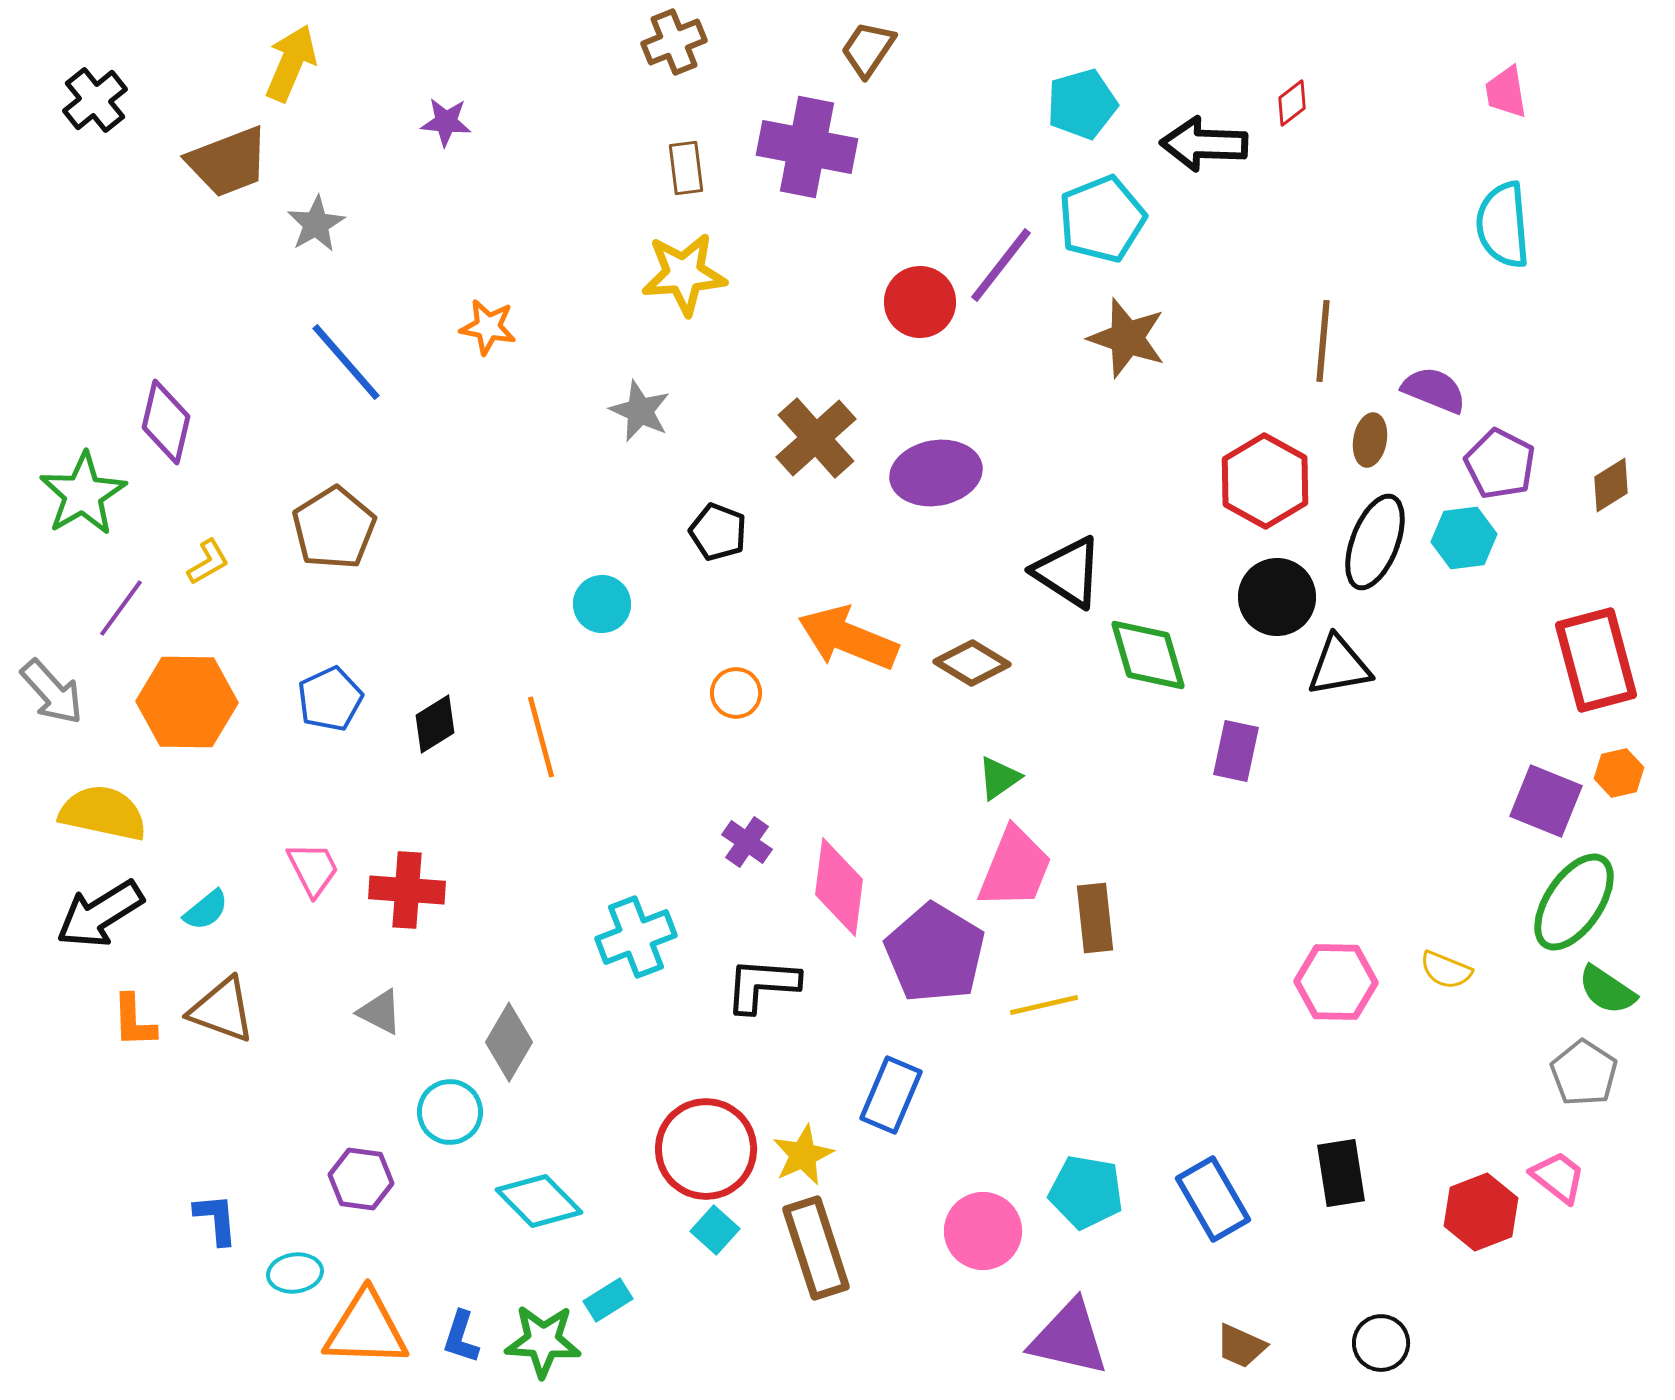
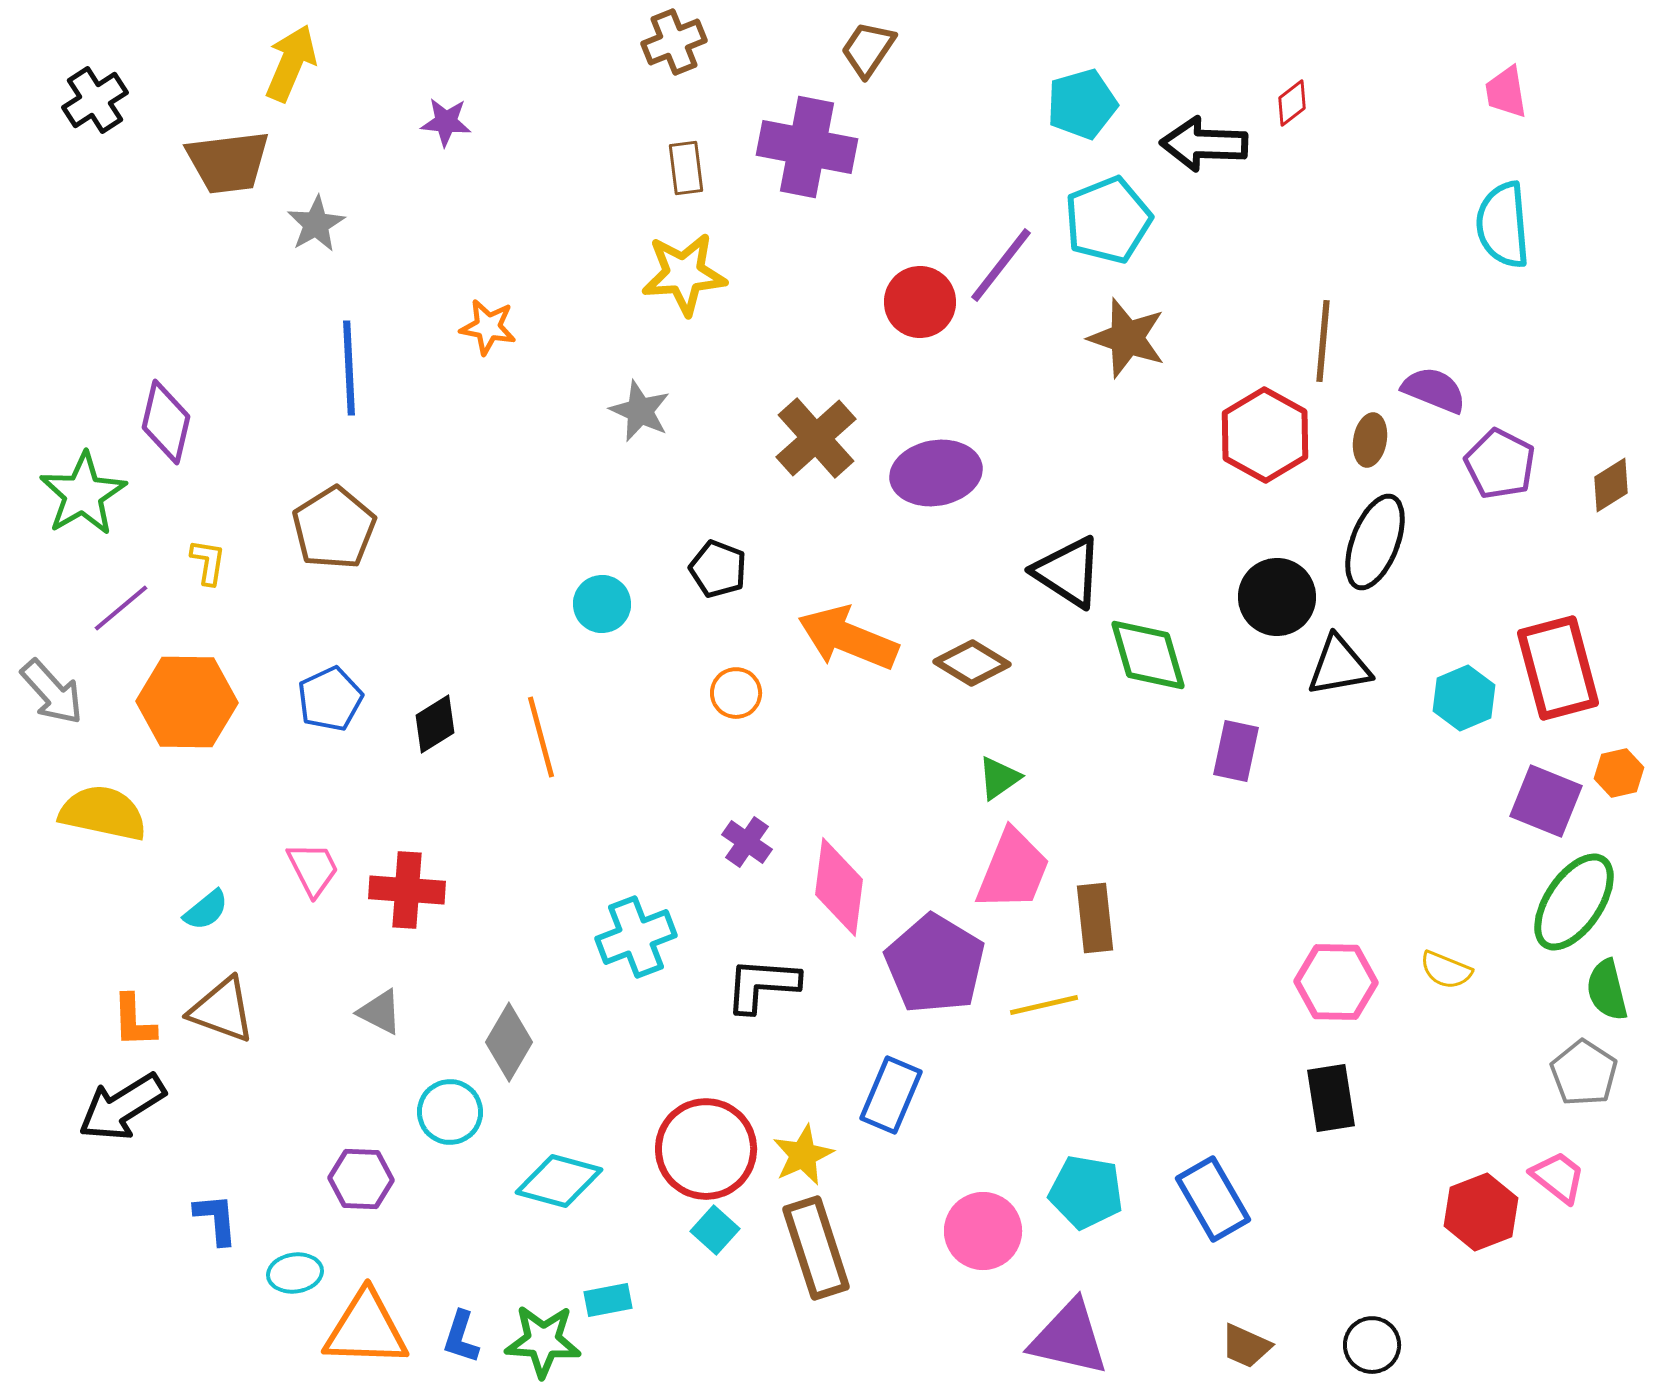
black cross at (95, 100): rotated 6 degrees clockwise
brown trapezoid at (228, 162): rotated 14 degrees clockwise
cyan pentagon at (1102, 219): moved 6 px right, 1 px down
blue line at (346, 362): moved 3 px right, 6 px down; rotated 38 degrees clockwise
red hexagon at (1265, 481): moved 46 px up
black pentagon at (718, 532): moved 37 px down
cyan hexagon at (1464, 538): moved 160 px down; rotated 16 degrees counterclockwise
yellow L-shape at (208, 562): rotated 51 degrees counterclockwise
purple line at (121, 608): rotated 14 degrees clockwise
red rectangle at (1596, 660): moved 38 px left, 8 px down
pink trapezoid at (1015, 868): moved 2 px left, 2 px down
black arrow at (100, 914): moved 22 px right, 193 px down
purple pentagon at (935, 953): moved 11 px down
green semicircle at (1607, 990): rotated 42 degrees clockwise
black rectangle at (1341, 1173): moved 10 px left, 75 px up
purple hexagon at (361, 1179): rotated 6 degrees counterclockwise
cyan diamond at (539, 1201): moved 20 px right, 20 px up; rotated 30 degrees counterclockwise
cyan rectangle at (608, 1300): rotated 21 degrees clockwise
black circle at (1381, 1343): moved 9 px left, 2 px down
brown trapezoid at (1241, 1346): moved 5 px right
